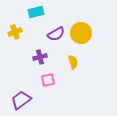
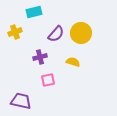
cyan rectangle: moved 2 px left
purple semicircle: rotated 18 degrees counterclockwise
yellow semicircle: rotated 56 degrees counterclockwise
purple trapezoid: moved 1 px down; rotated 50 degrees clockwise
